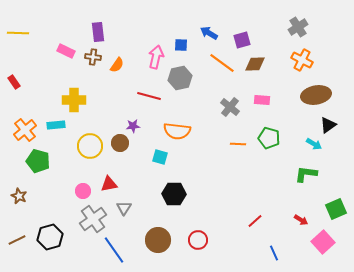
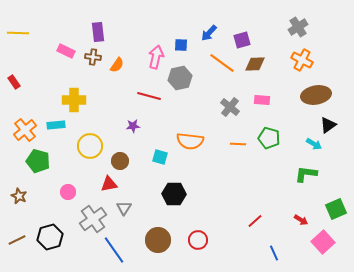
blue arrow at (209, 33): rotated 78 degrees counterclockwise
orange semicircle at (177, 131): moved 13 px right, 10 px down
brown circle at (120, 143): moved 18 px down
pink circle at (83, 191): moved 15 px left, 1 px down
